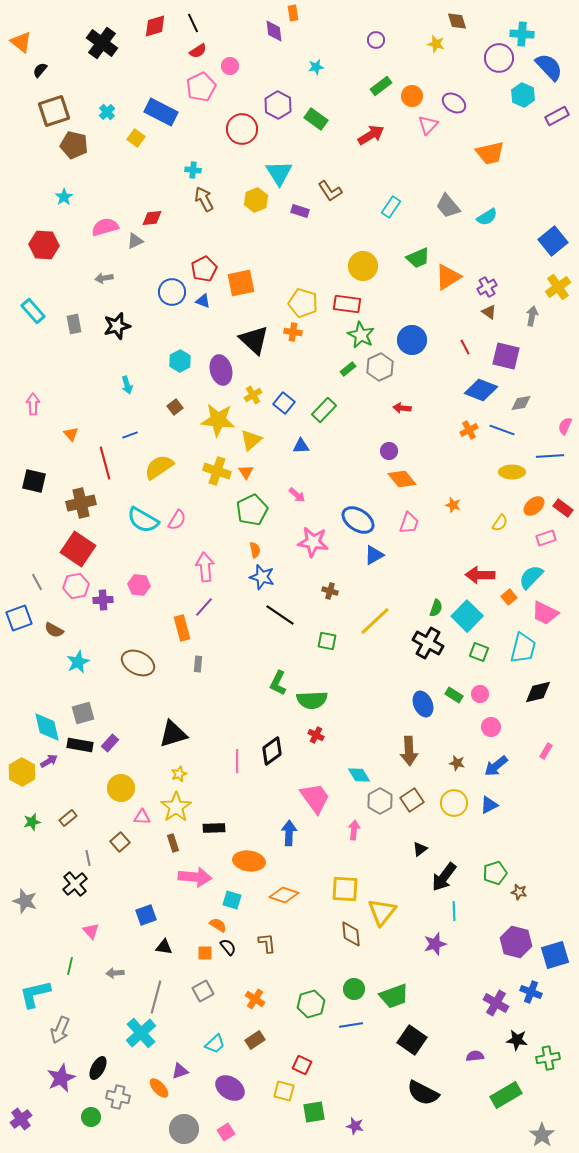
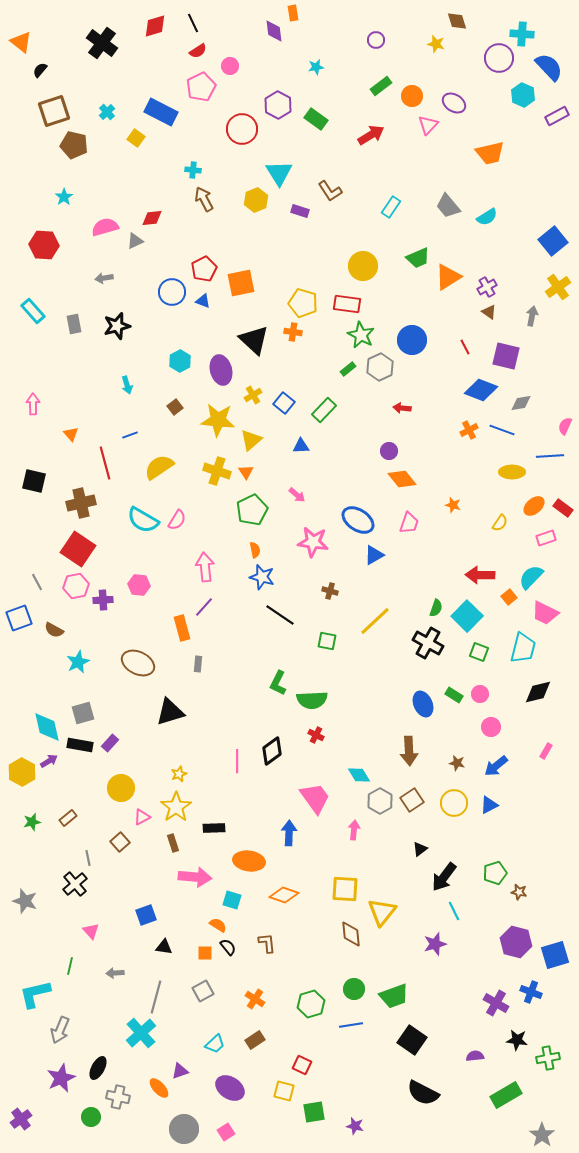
black triangle at (173, 734): moved 3 px left, 22 px up
pink triangle at (142, 817): rotated 30 degrees counterclockwise
cyan line at (454, 911): rotated 24 degrees counterclockwise
